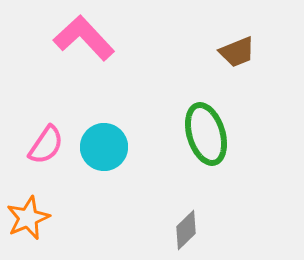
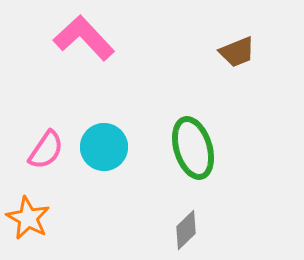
green ellipse: moved 13 px left, 14 px down
pink semicircle: moved 5 px down
orange star: rotated 21 degrees counterclockwise
